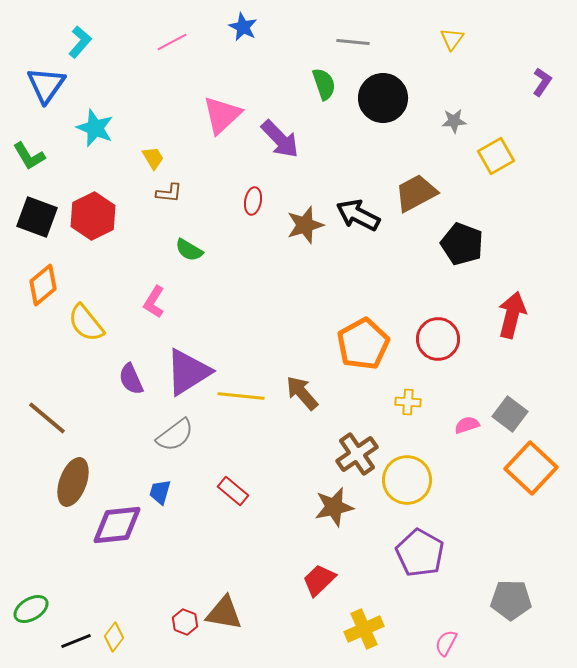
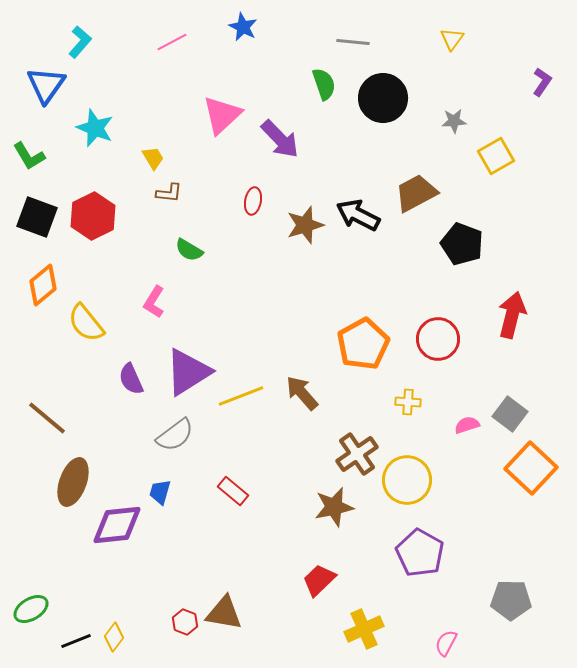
yellow line at (241, 396): rotated 27 degrees counterclockwise
